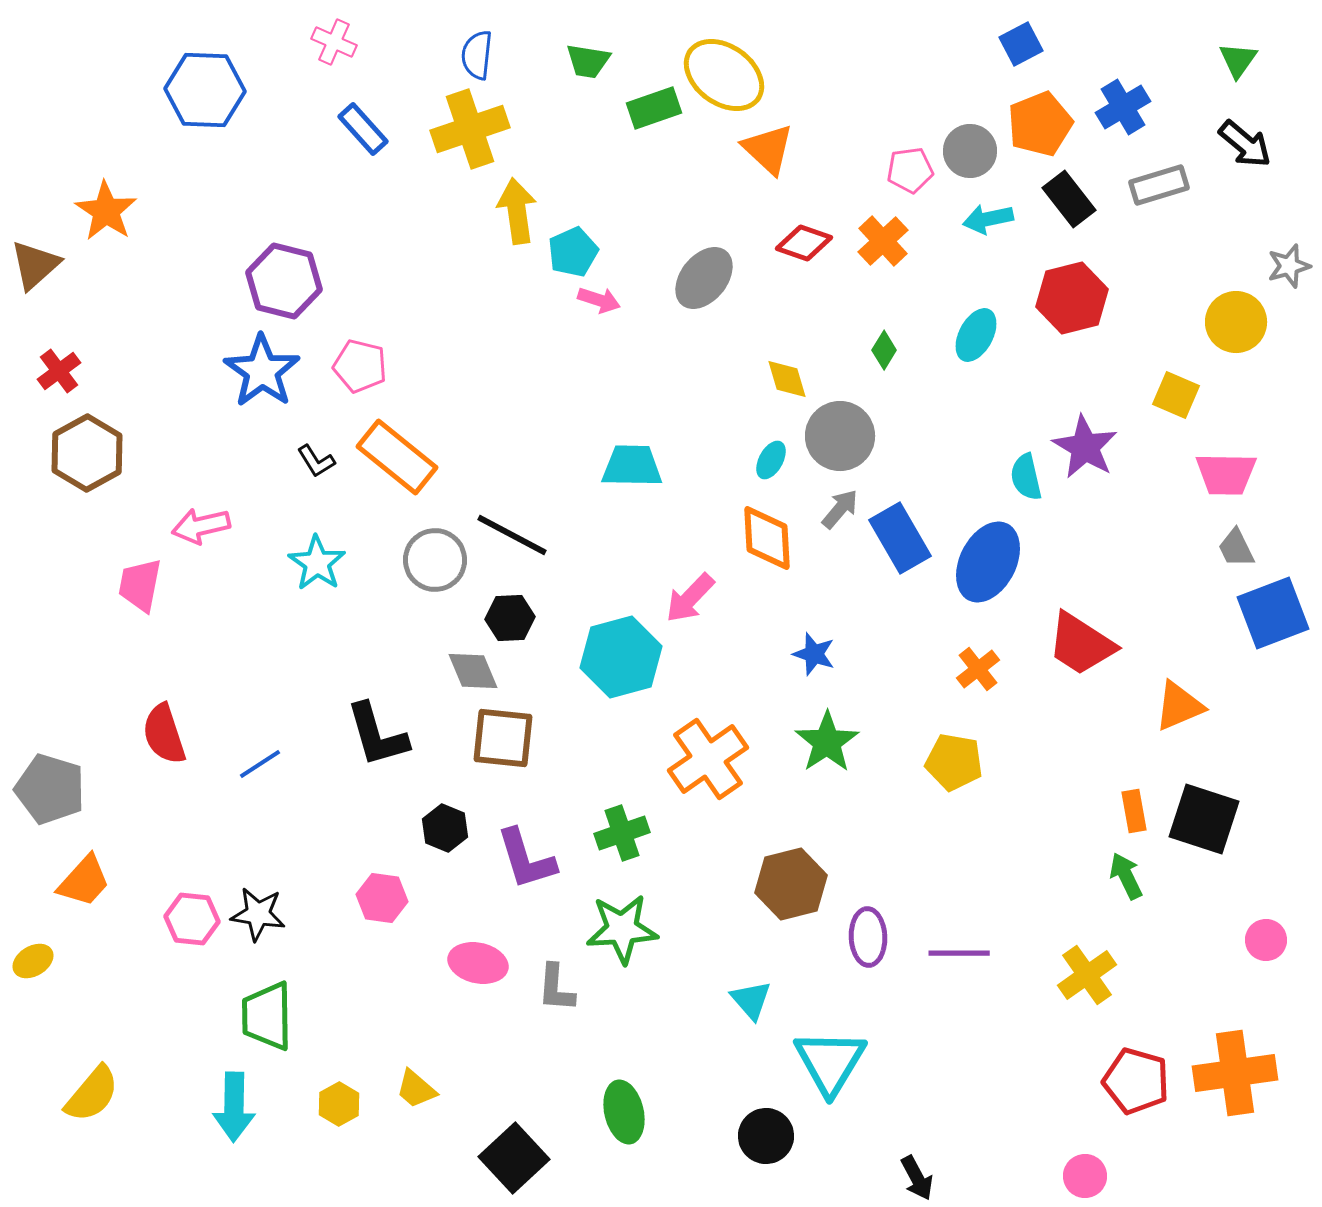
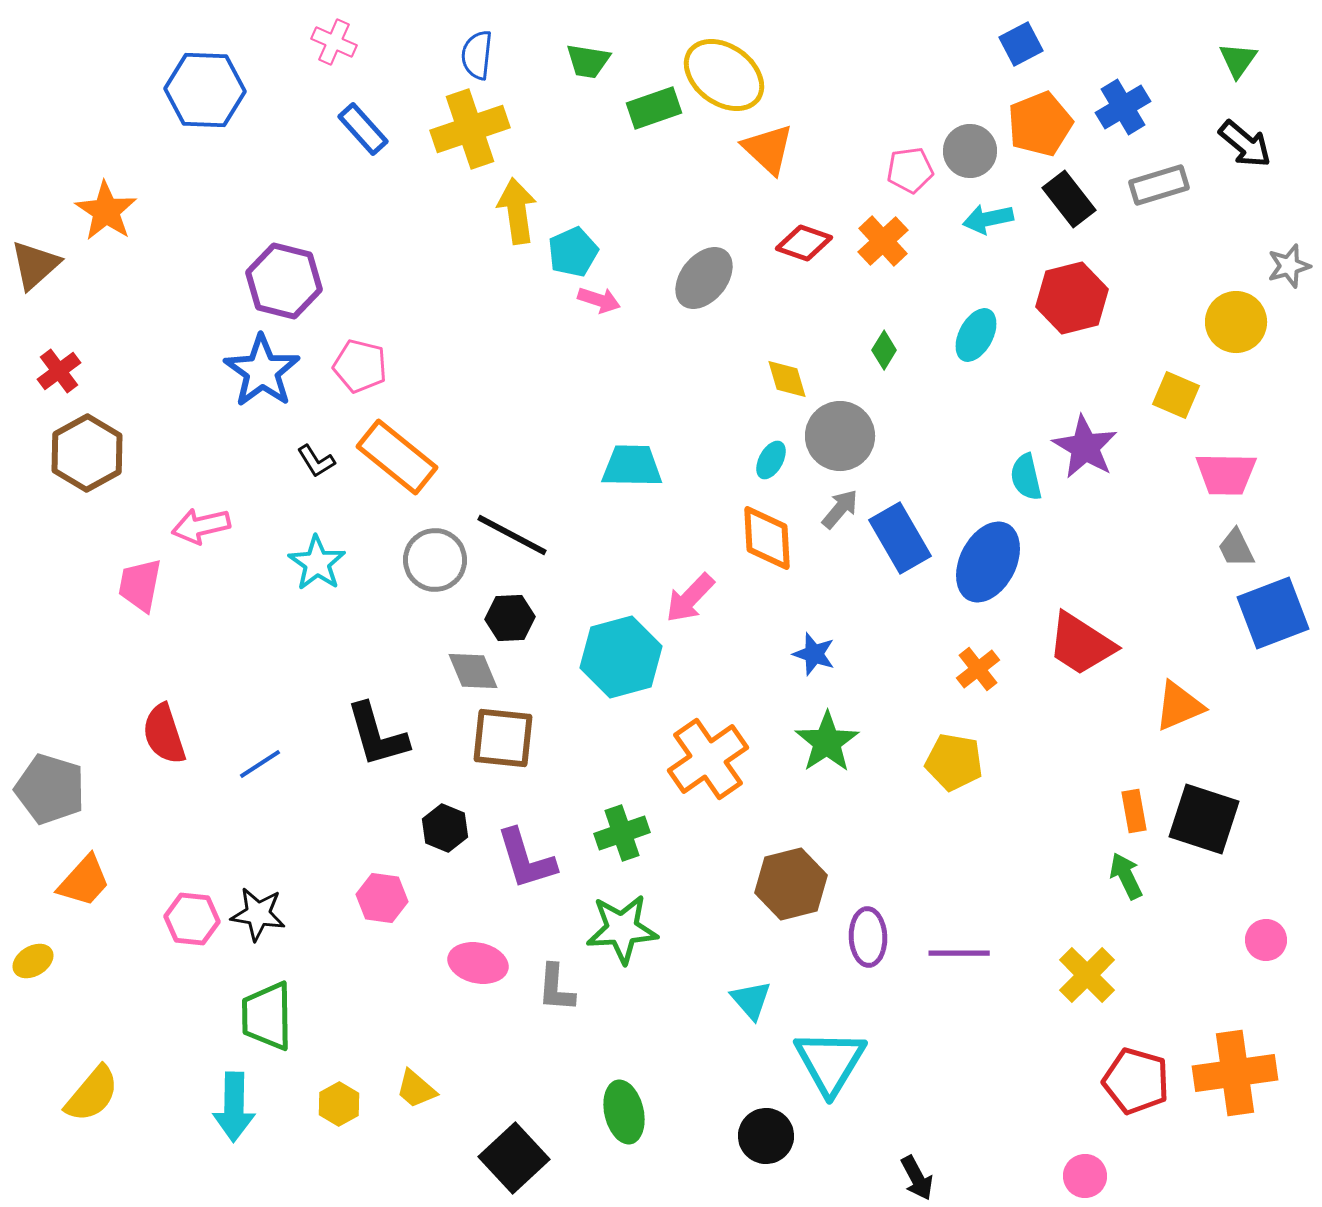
yellow cross at (1087, 975): rotated 10 degrees counterclockwise
